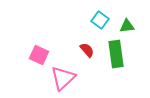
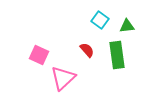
green rectangle: moved 1 px right, 1 px down
